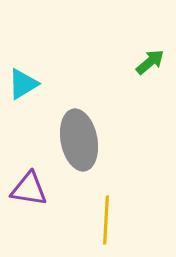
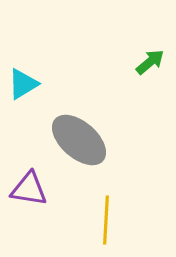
gray ellipse: rotated 38 degrees counterclockwise
